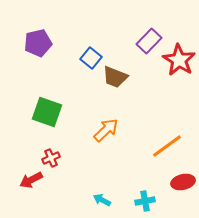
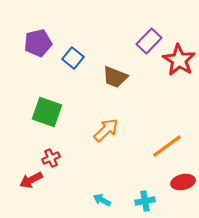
blue square: moved 18 px left
